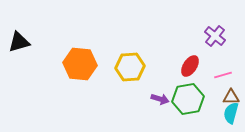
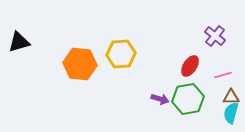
yellow hexagon: moved 9 px left, 13 px up
